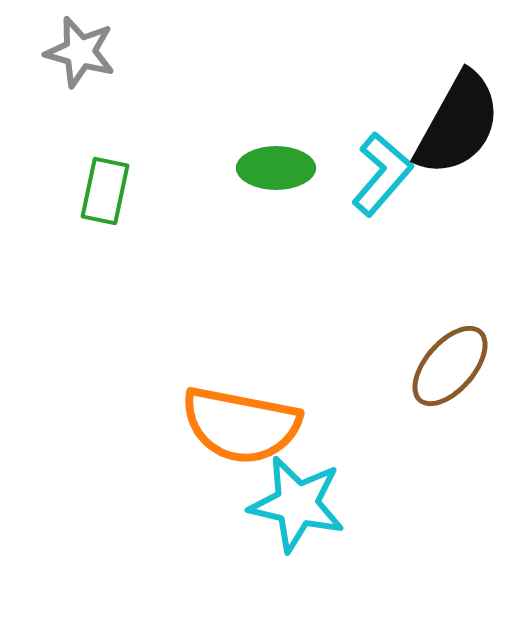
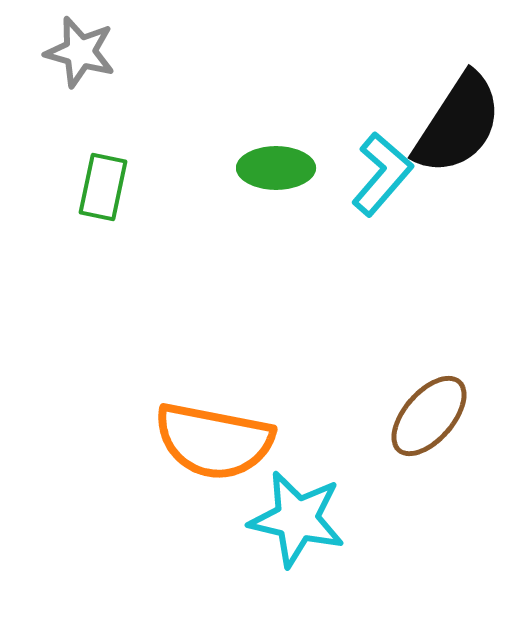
black semicircle: rotated 4 degrees clockwise
green rectangle: moved 2 px left, 4 px up
brown ellipse: moved 21 px left, 50 px down
orange semicircle: moved 27 px left, 16 px down
cyan star: moved 15 px down
